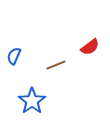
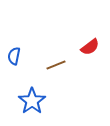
blue semicircle: rotated 12 degrees counterclockwise
